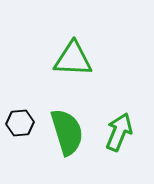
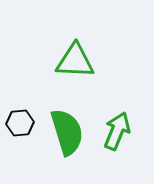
green triangle: moved 2 px right, 2 px down
green arrow: moved 2 px left, 1 px up
